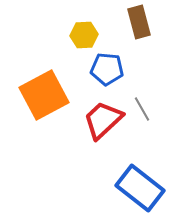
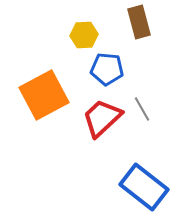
red trapezoid: moved 1 px left, 2 px up
blue rectangle: moved 4 px right, 1 px up
